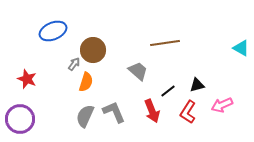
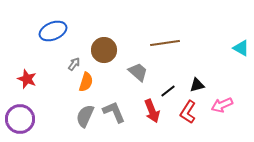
brown circle: moved 11 px right
gray trapezoid: moved 1 px down
